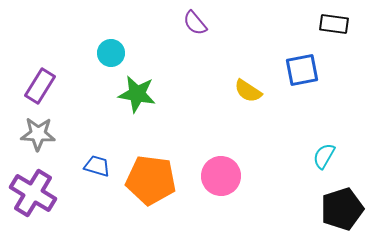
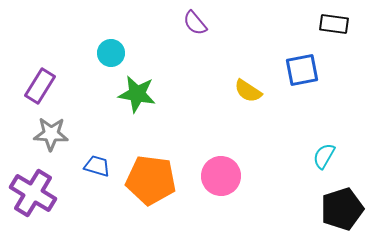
gray star: moved 13 px right
